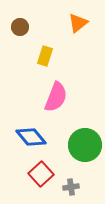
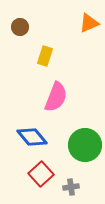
orange triangle: moved 11 px right; rotated 15 degrees clockwise
blue diamond: moved 1 px right
